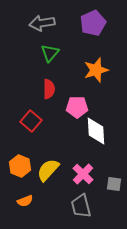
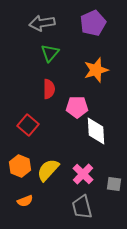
red square: moved 3 px left, 4 px down
gray trapezoid: moved 1 px right, 1 px down
